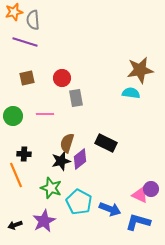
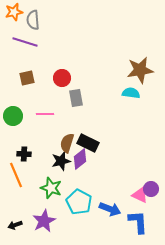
black rectangle: moved 18 px left
blue L-shape: rotated 70 degrees clockwise
